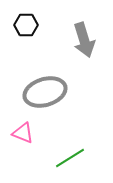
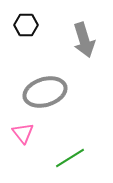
pink triangle: rotated 30 degrees clockwise
